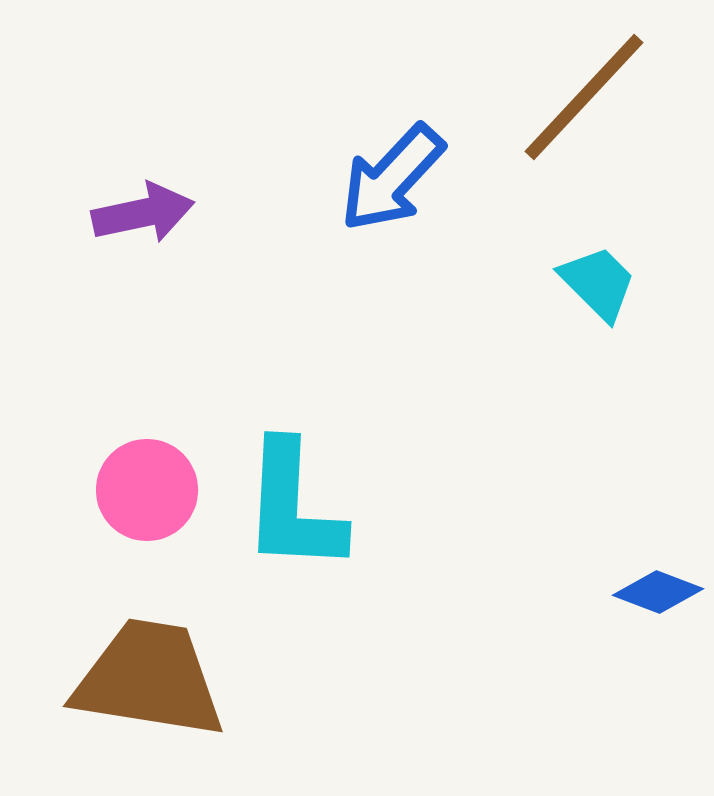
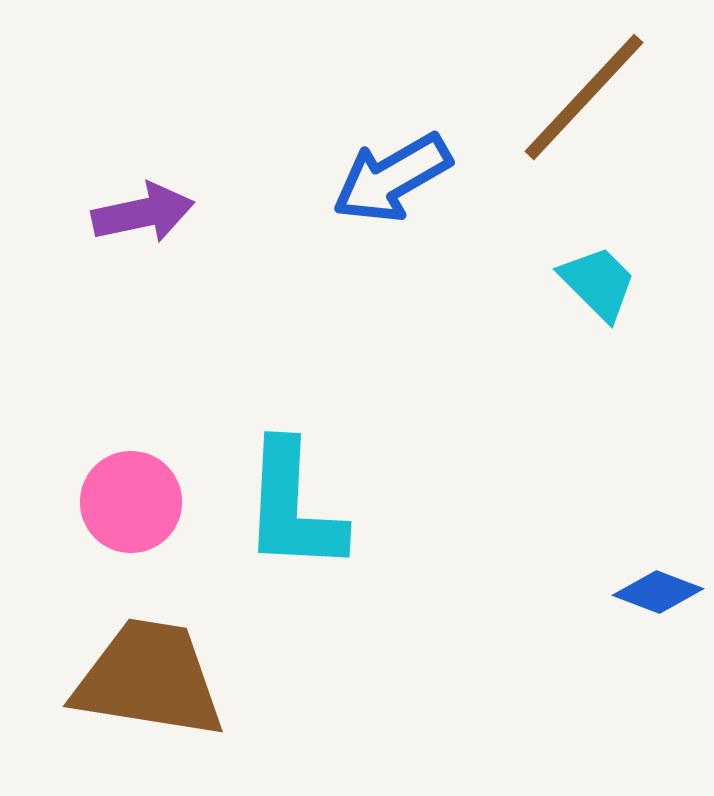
blue arrow: rotated 17 degrees clockwise
pink circle: moved 16 px left, 12 px down
